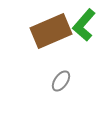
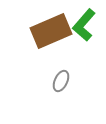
gray ellipse: rotated 10 degrees counterclockwise
